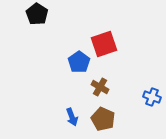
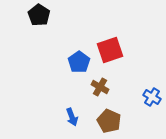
black pentagon: moved 2 px right, 1 px down
red square: moved 6 px right, 6 px down
blue cross: rotated 12 degrees clockwise
brown pentagon: moved 6 px right, 2 px down
